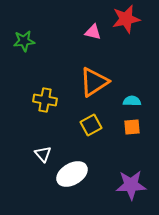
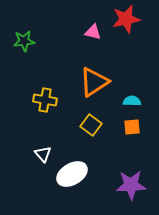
yellow square: rotated 25 degrees counterclockwise
